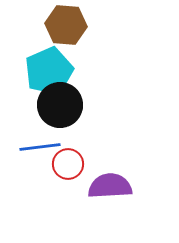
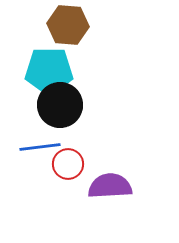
brown hexagon: moved 2 px right
cyan pentagon: rotated 24 degrees clockwise
